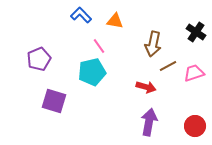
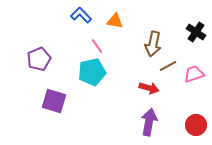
pink line: moved 2 px left
pink trapezoid: moved 1 px down
red arrow: moved 3 px right, 1 px down
red circle: moved 1 px right, 1 px up
